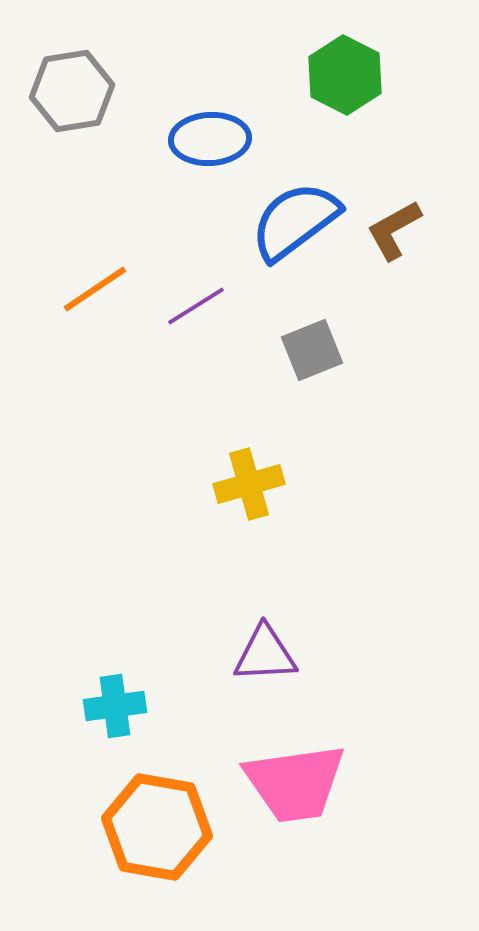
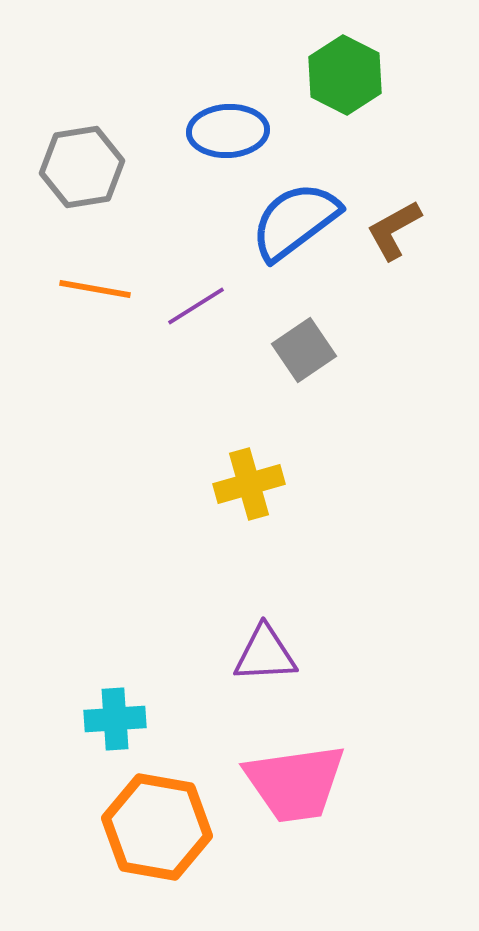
gray hexagon: moved 10 px right, 76 px down
blue ellipse: moved 18 px right, 8 px up
orange line: rotated 44 degrees clockwise
gray square: moved 8 px left; rotated 12 degrees counterclockwise
cyan cross: moved 13 px down; rotated 4 degrees clockwise
